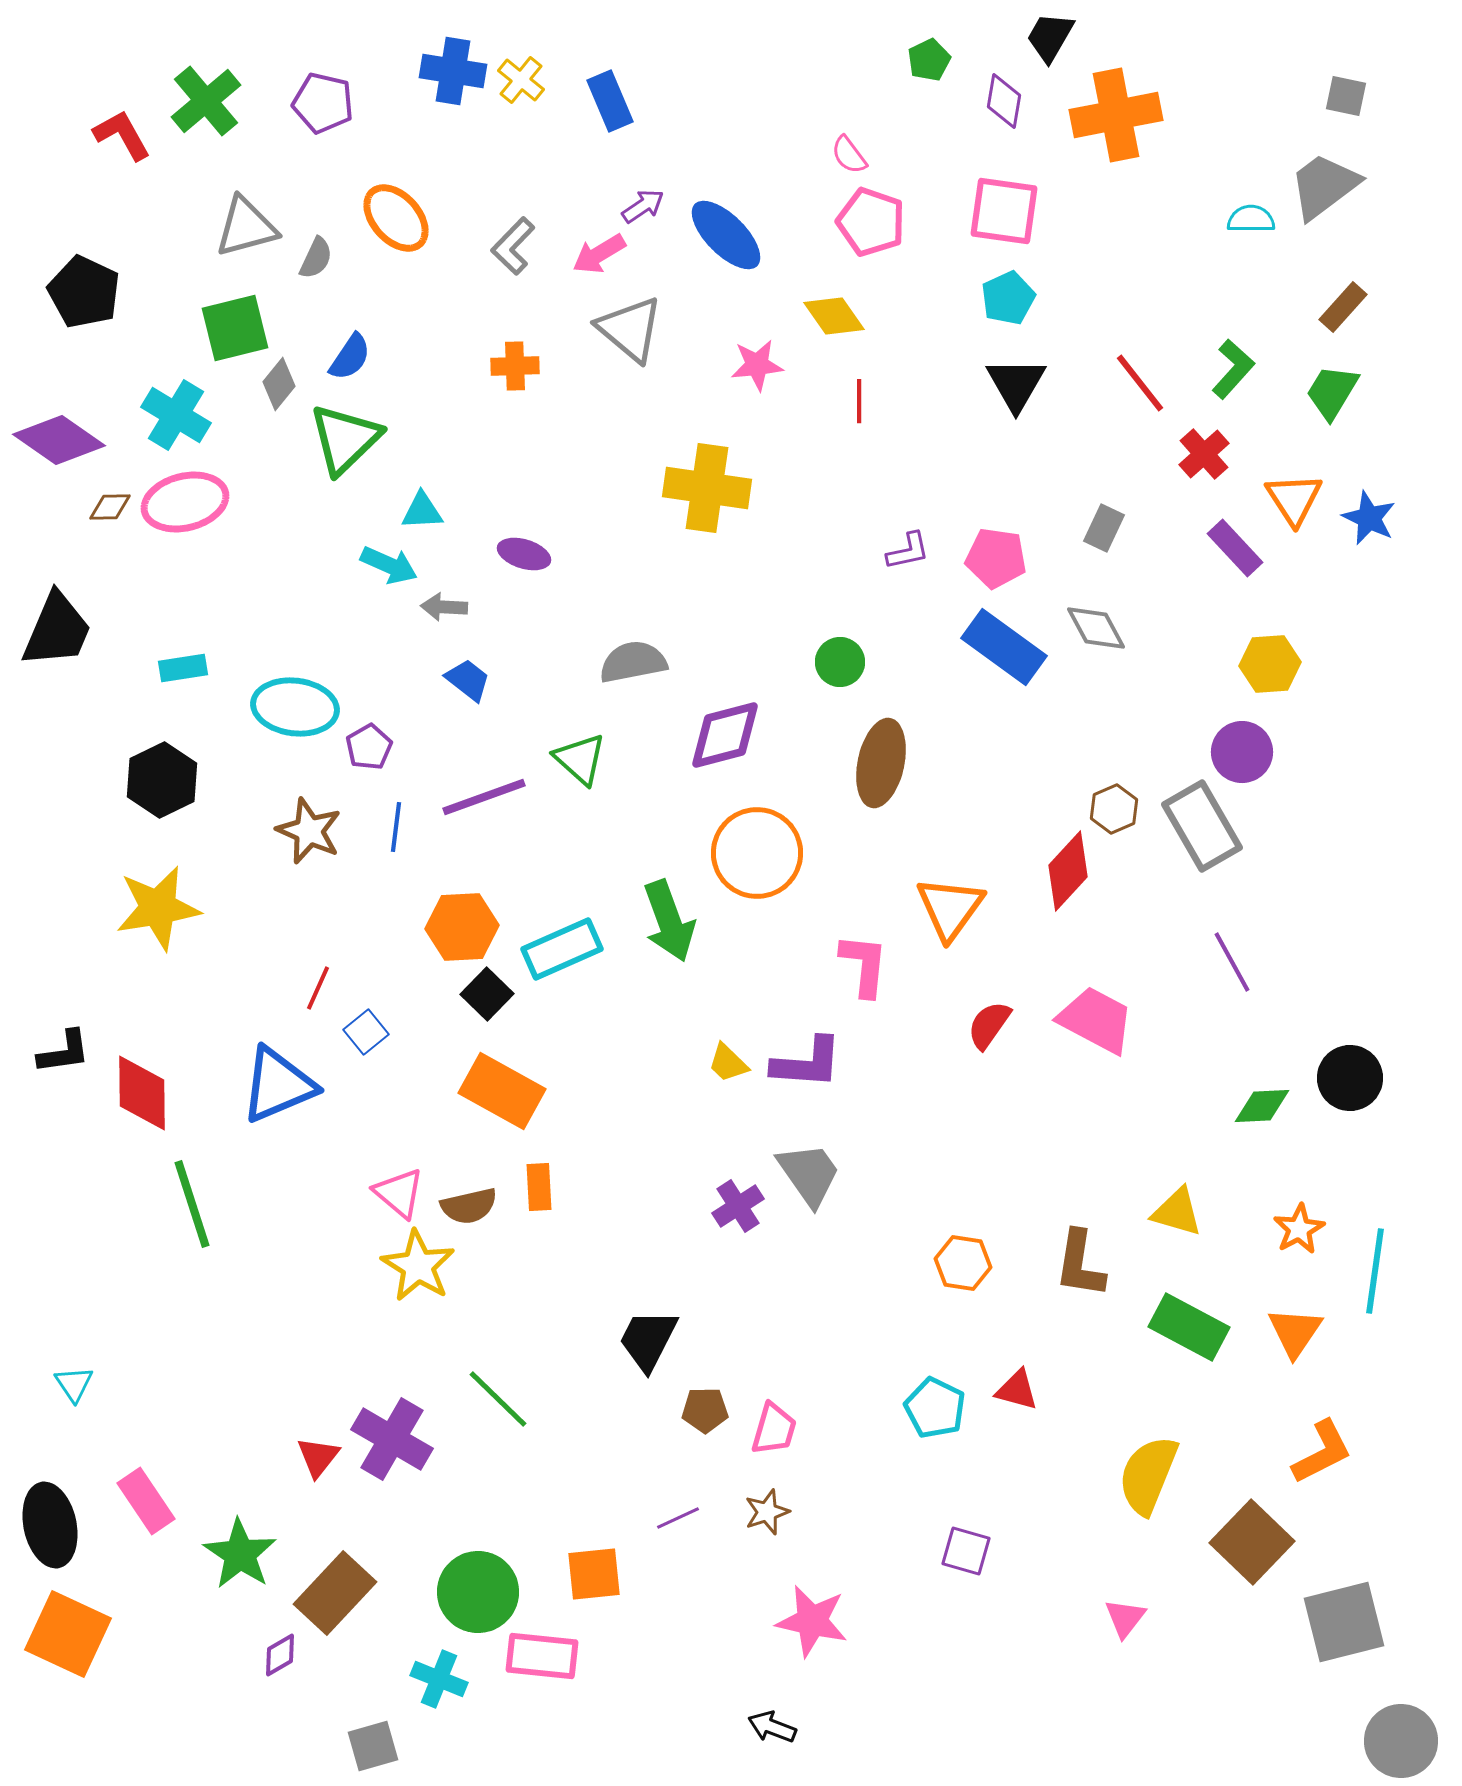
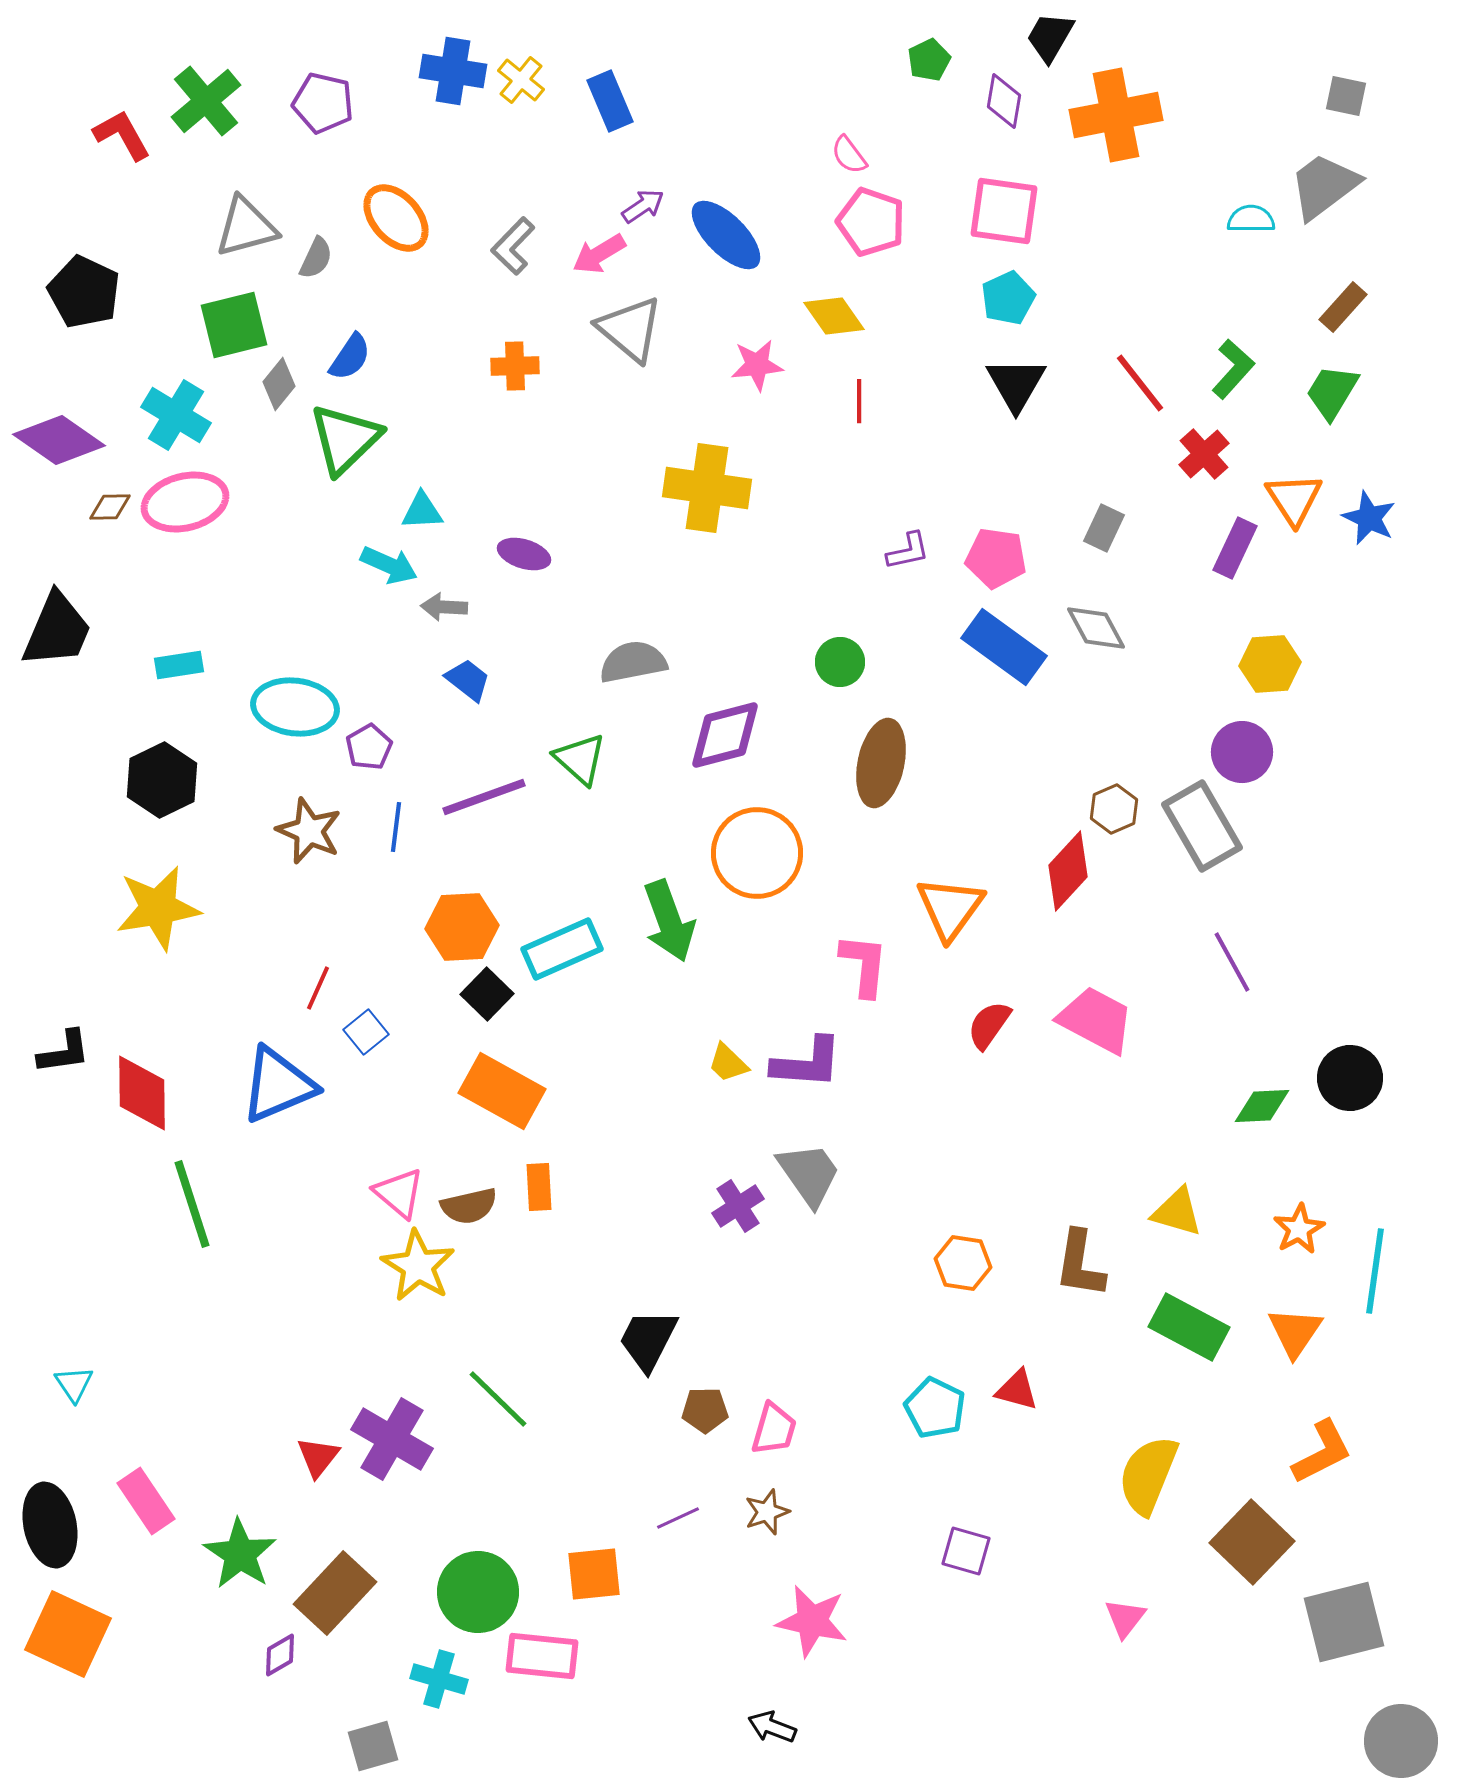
green square at (235, 328): moved 1 px left, 3 px up
purple rectangle at (1235, 548): rotated 68 degrees clockwise
cyan rectangle at (183, 668): moved 4 px left, 3 px up
cyan cross at (439, 1679): rotated 6 degrees counterclockwise
